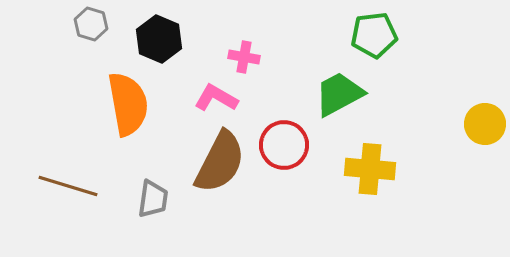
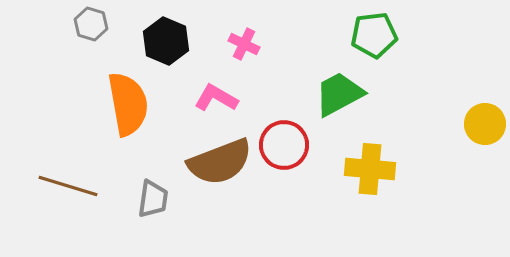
black hexagon: moved 7 px right, 2 px down
pink cross: moved 13 px up; rotated 16 degrees clockwise
brown semicircle: rotated 42 degrees clockwise
